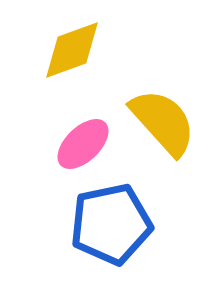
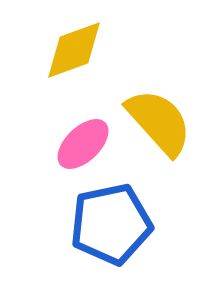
yellow diamond: moved 2 px right
yellow semicircle: moved 4 px left
